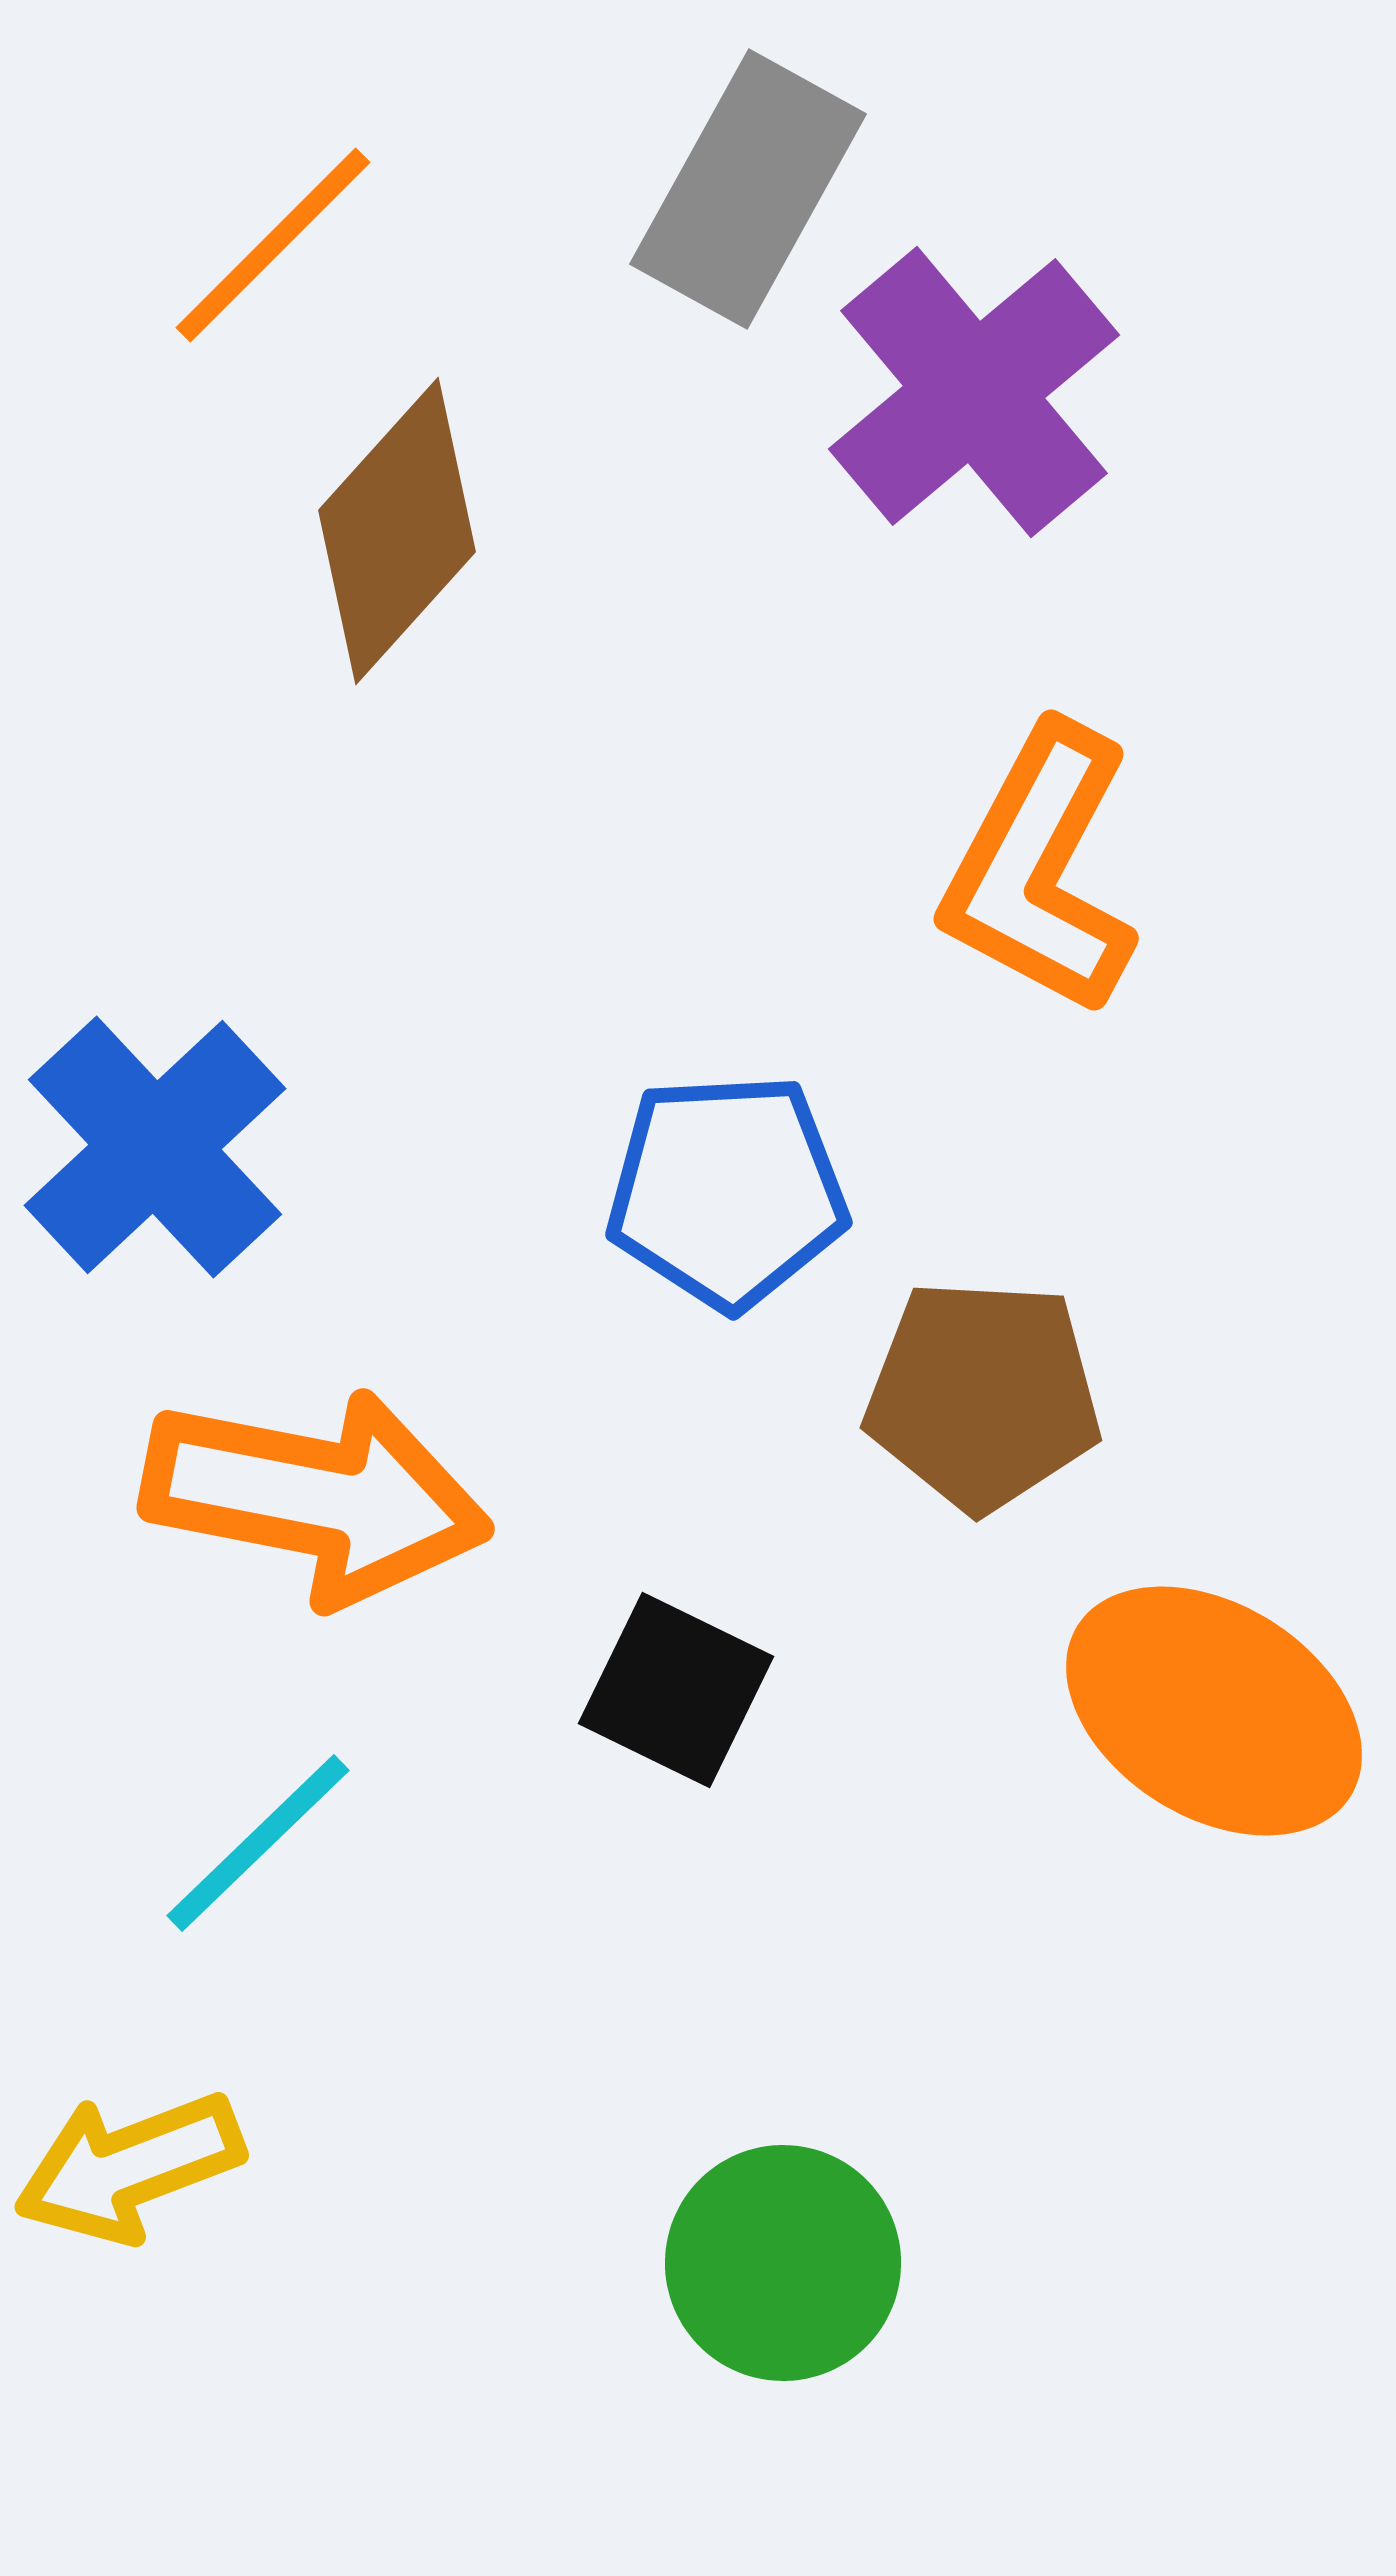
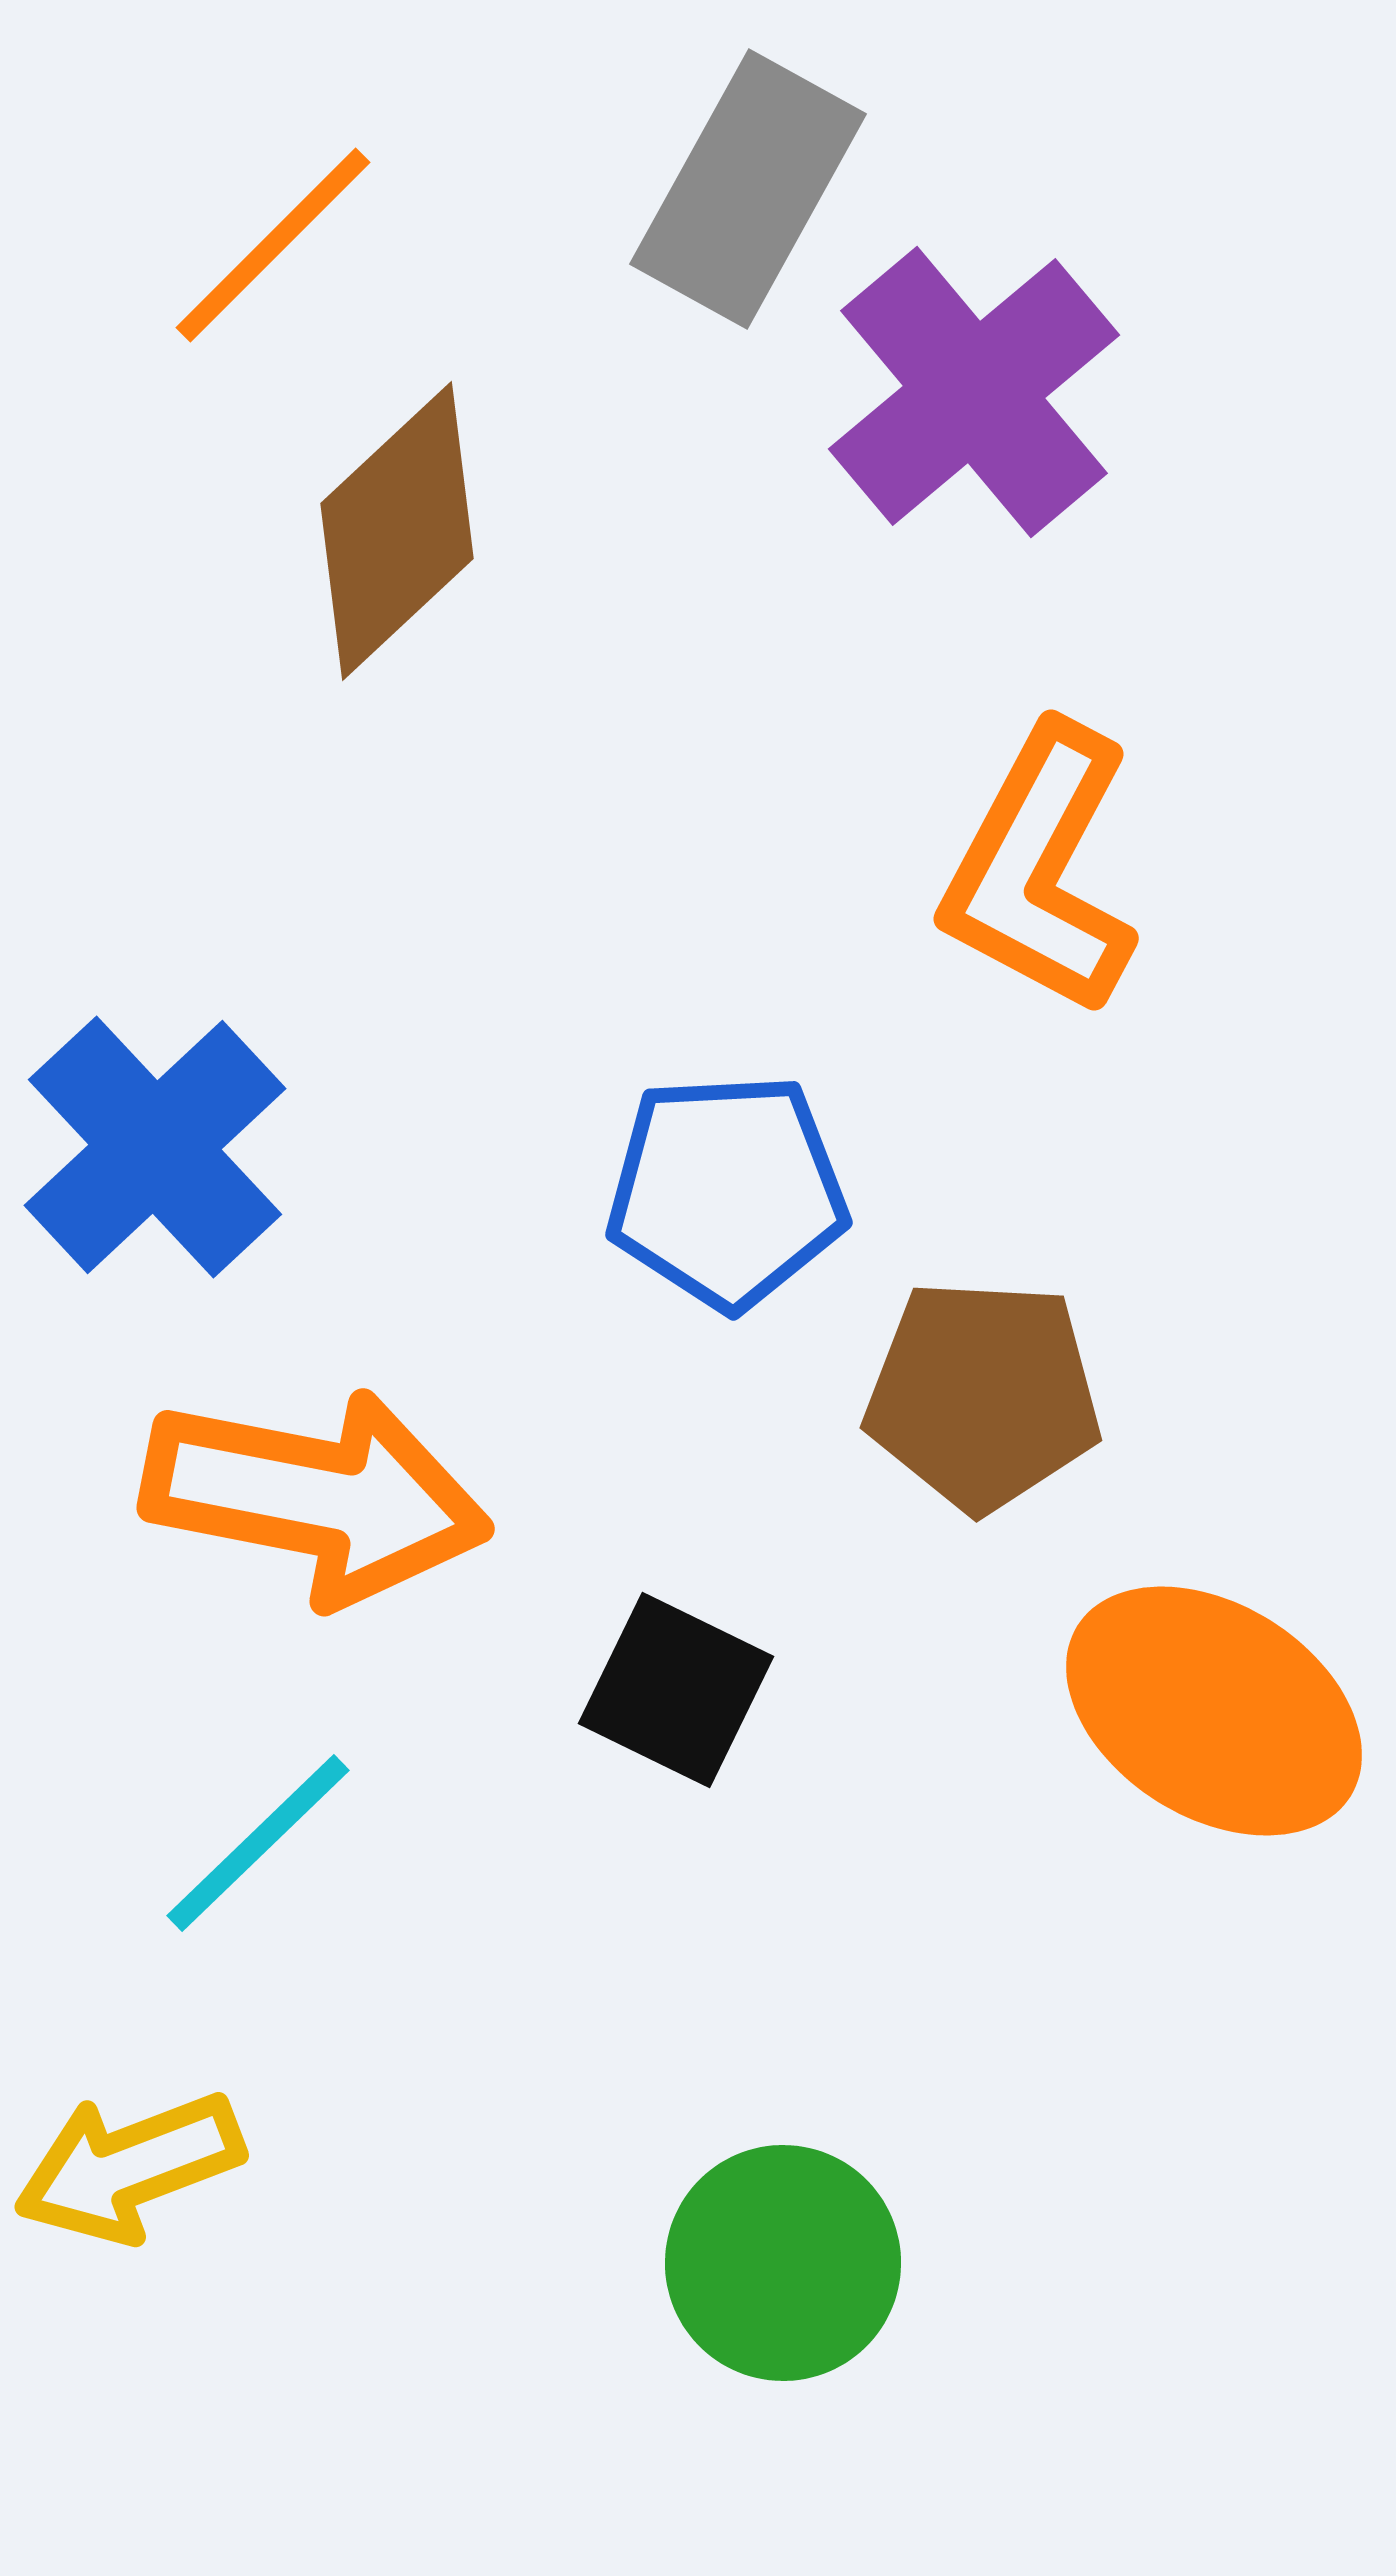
brown diamond: rotated 5 degrees clockwise
